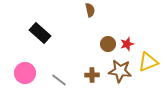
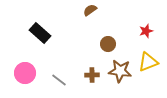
brown semicircle: rotated 112 degrees counterclockwise
red star: moved 19 px right, 13 px up
